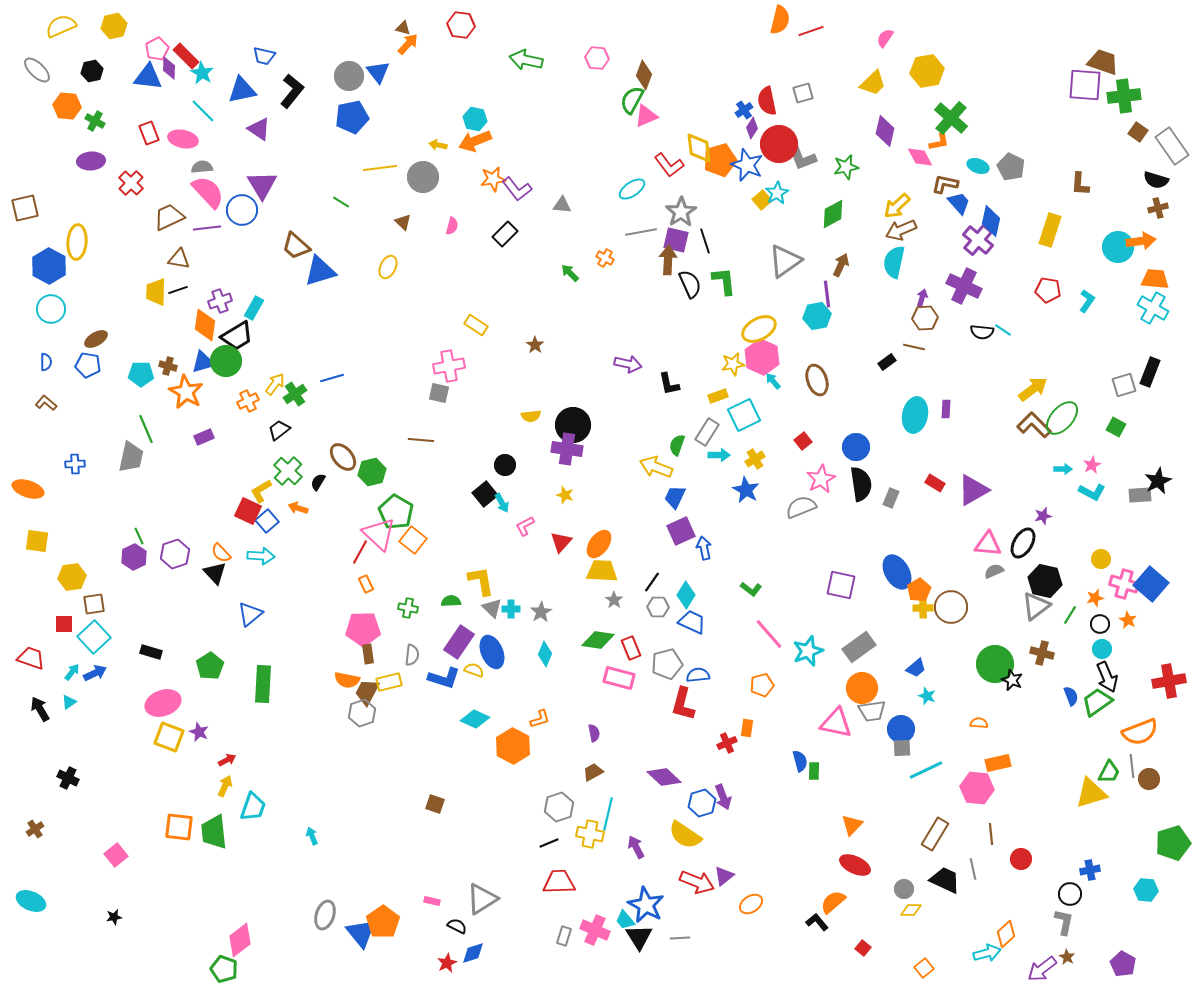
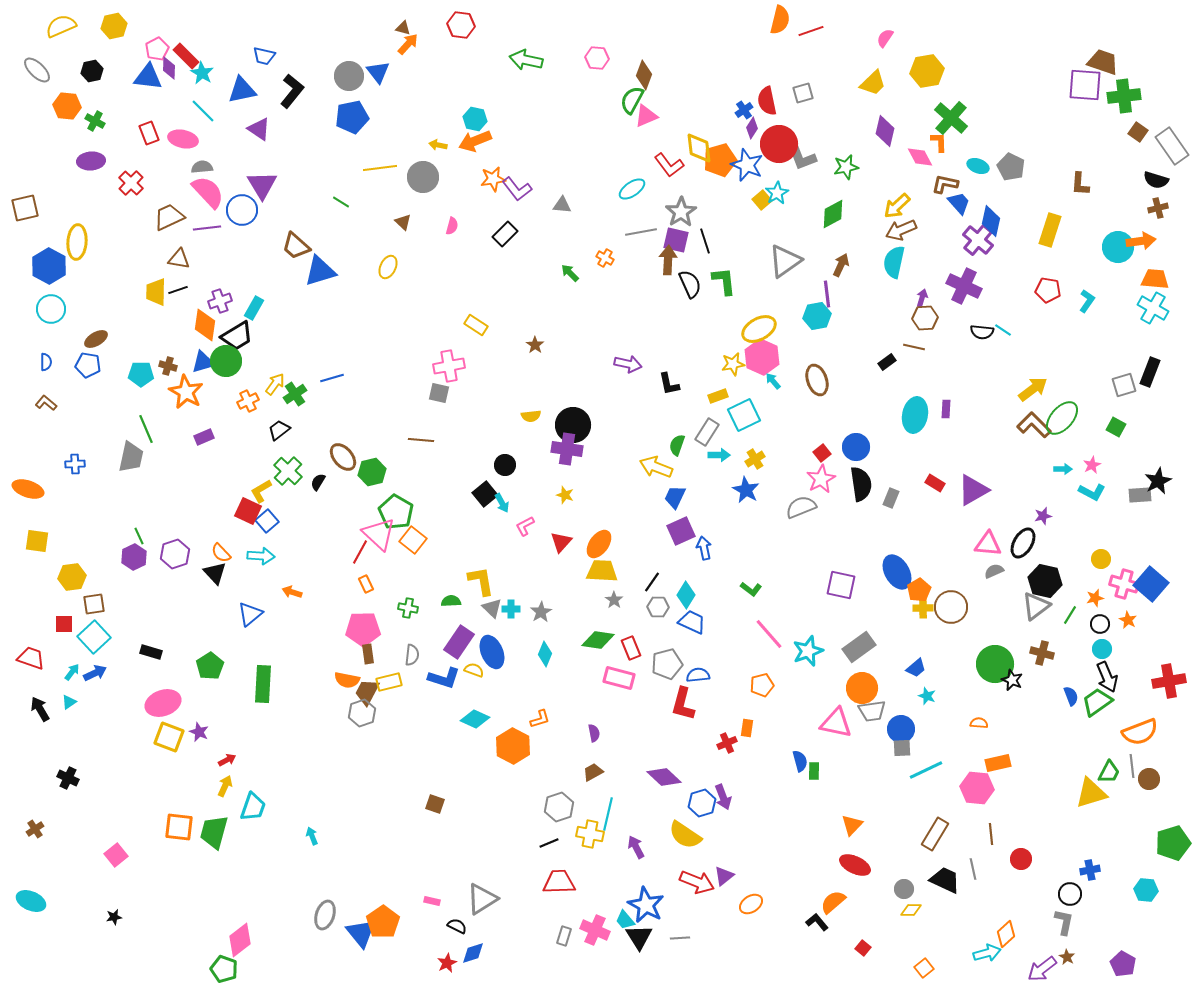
orange L-shape at (939, 142): rotated 80 degrees counterclockwise
red square at (803, 441): moved 19 px right, 12 px down
orange arrow at (298, 508): moved 6 px left, 84 px down
green trapezoid at (214, 832): rotated 21 degrees clockwise
